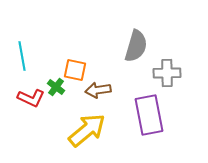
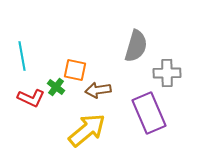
purple rectangle: moved 2 px up; rotated 12 degrees counterclockwise
